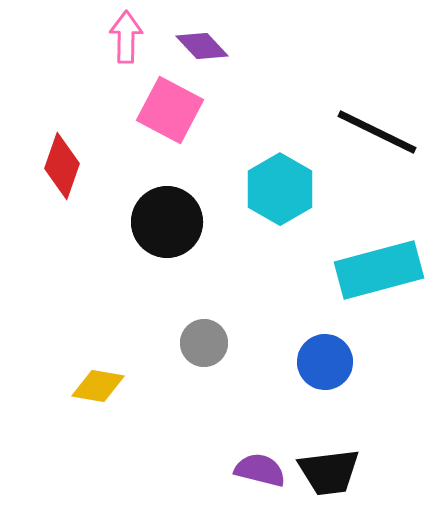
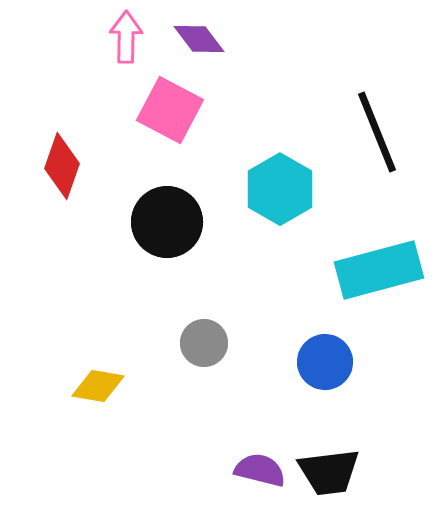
purple diamond: moved 3 px left, 7 px up; rotated 6 degrees clockwise
black line: rotated 42 degrees clockwise
